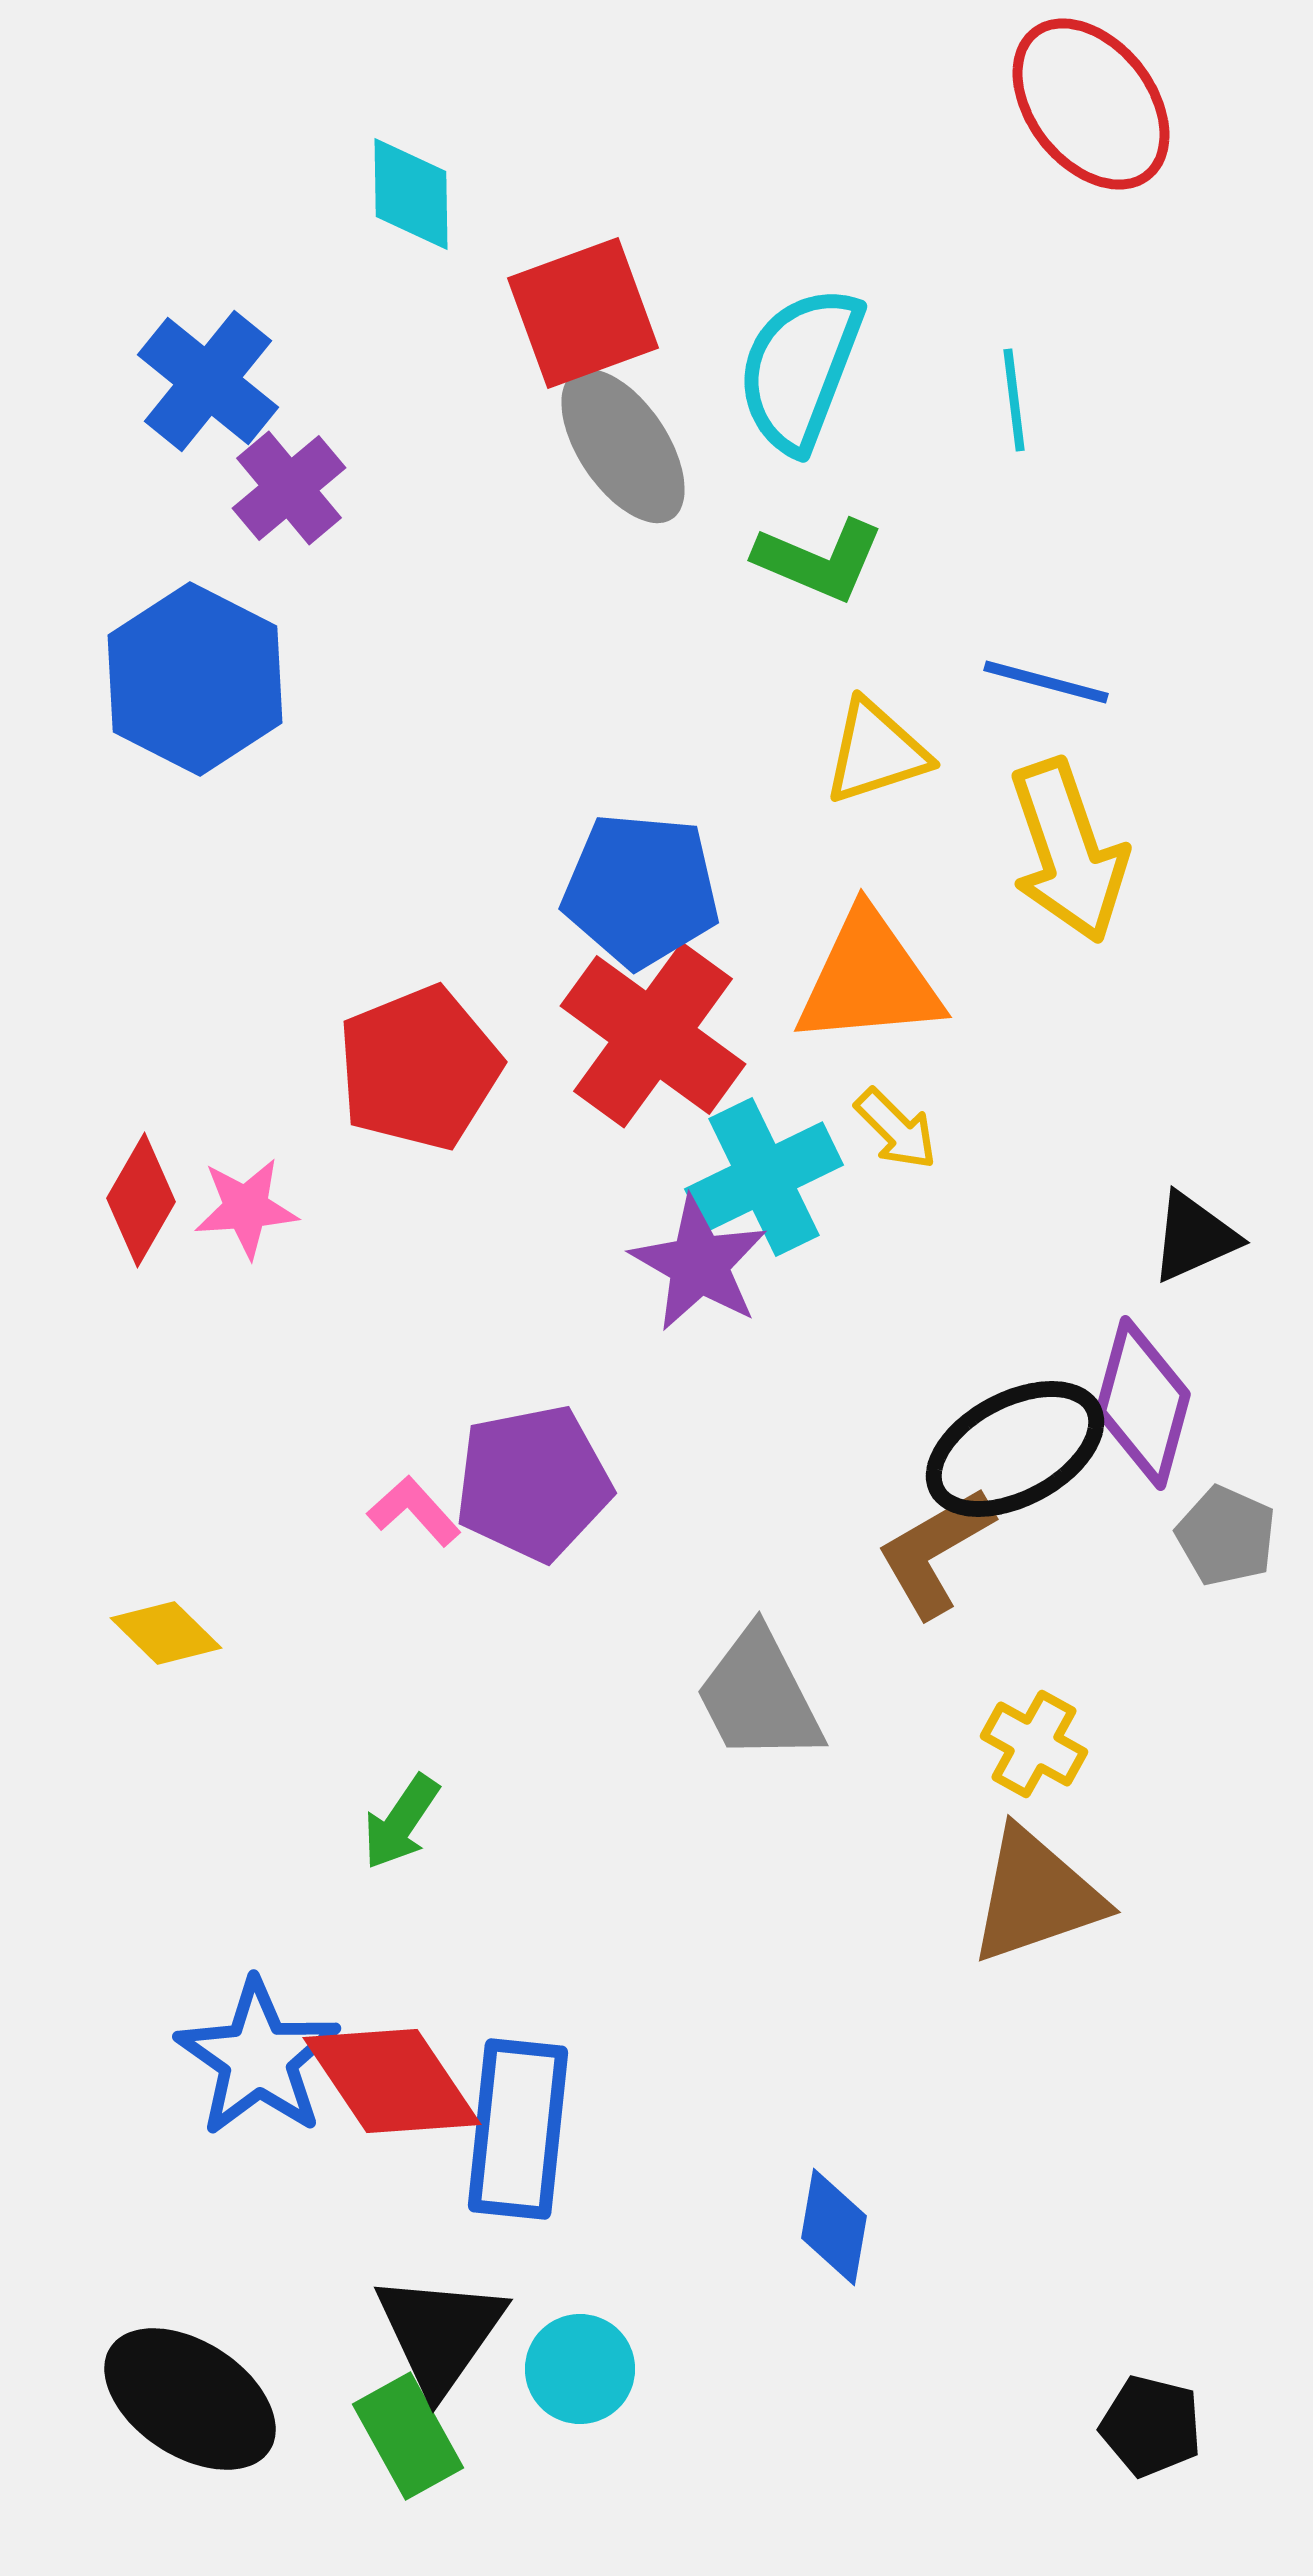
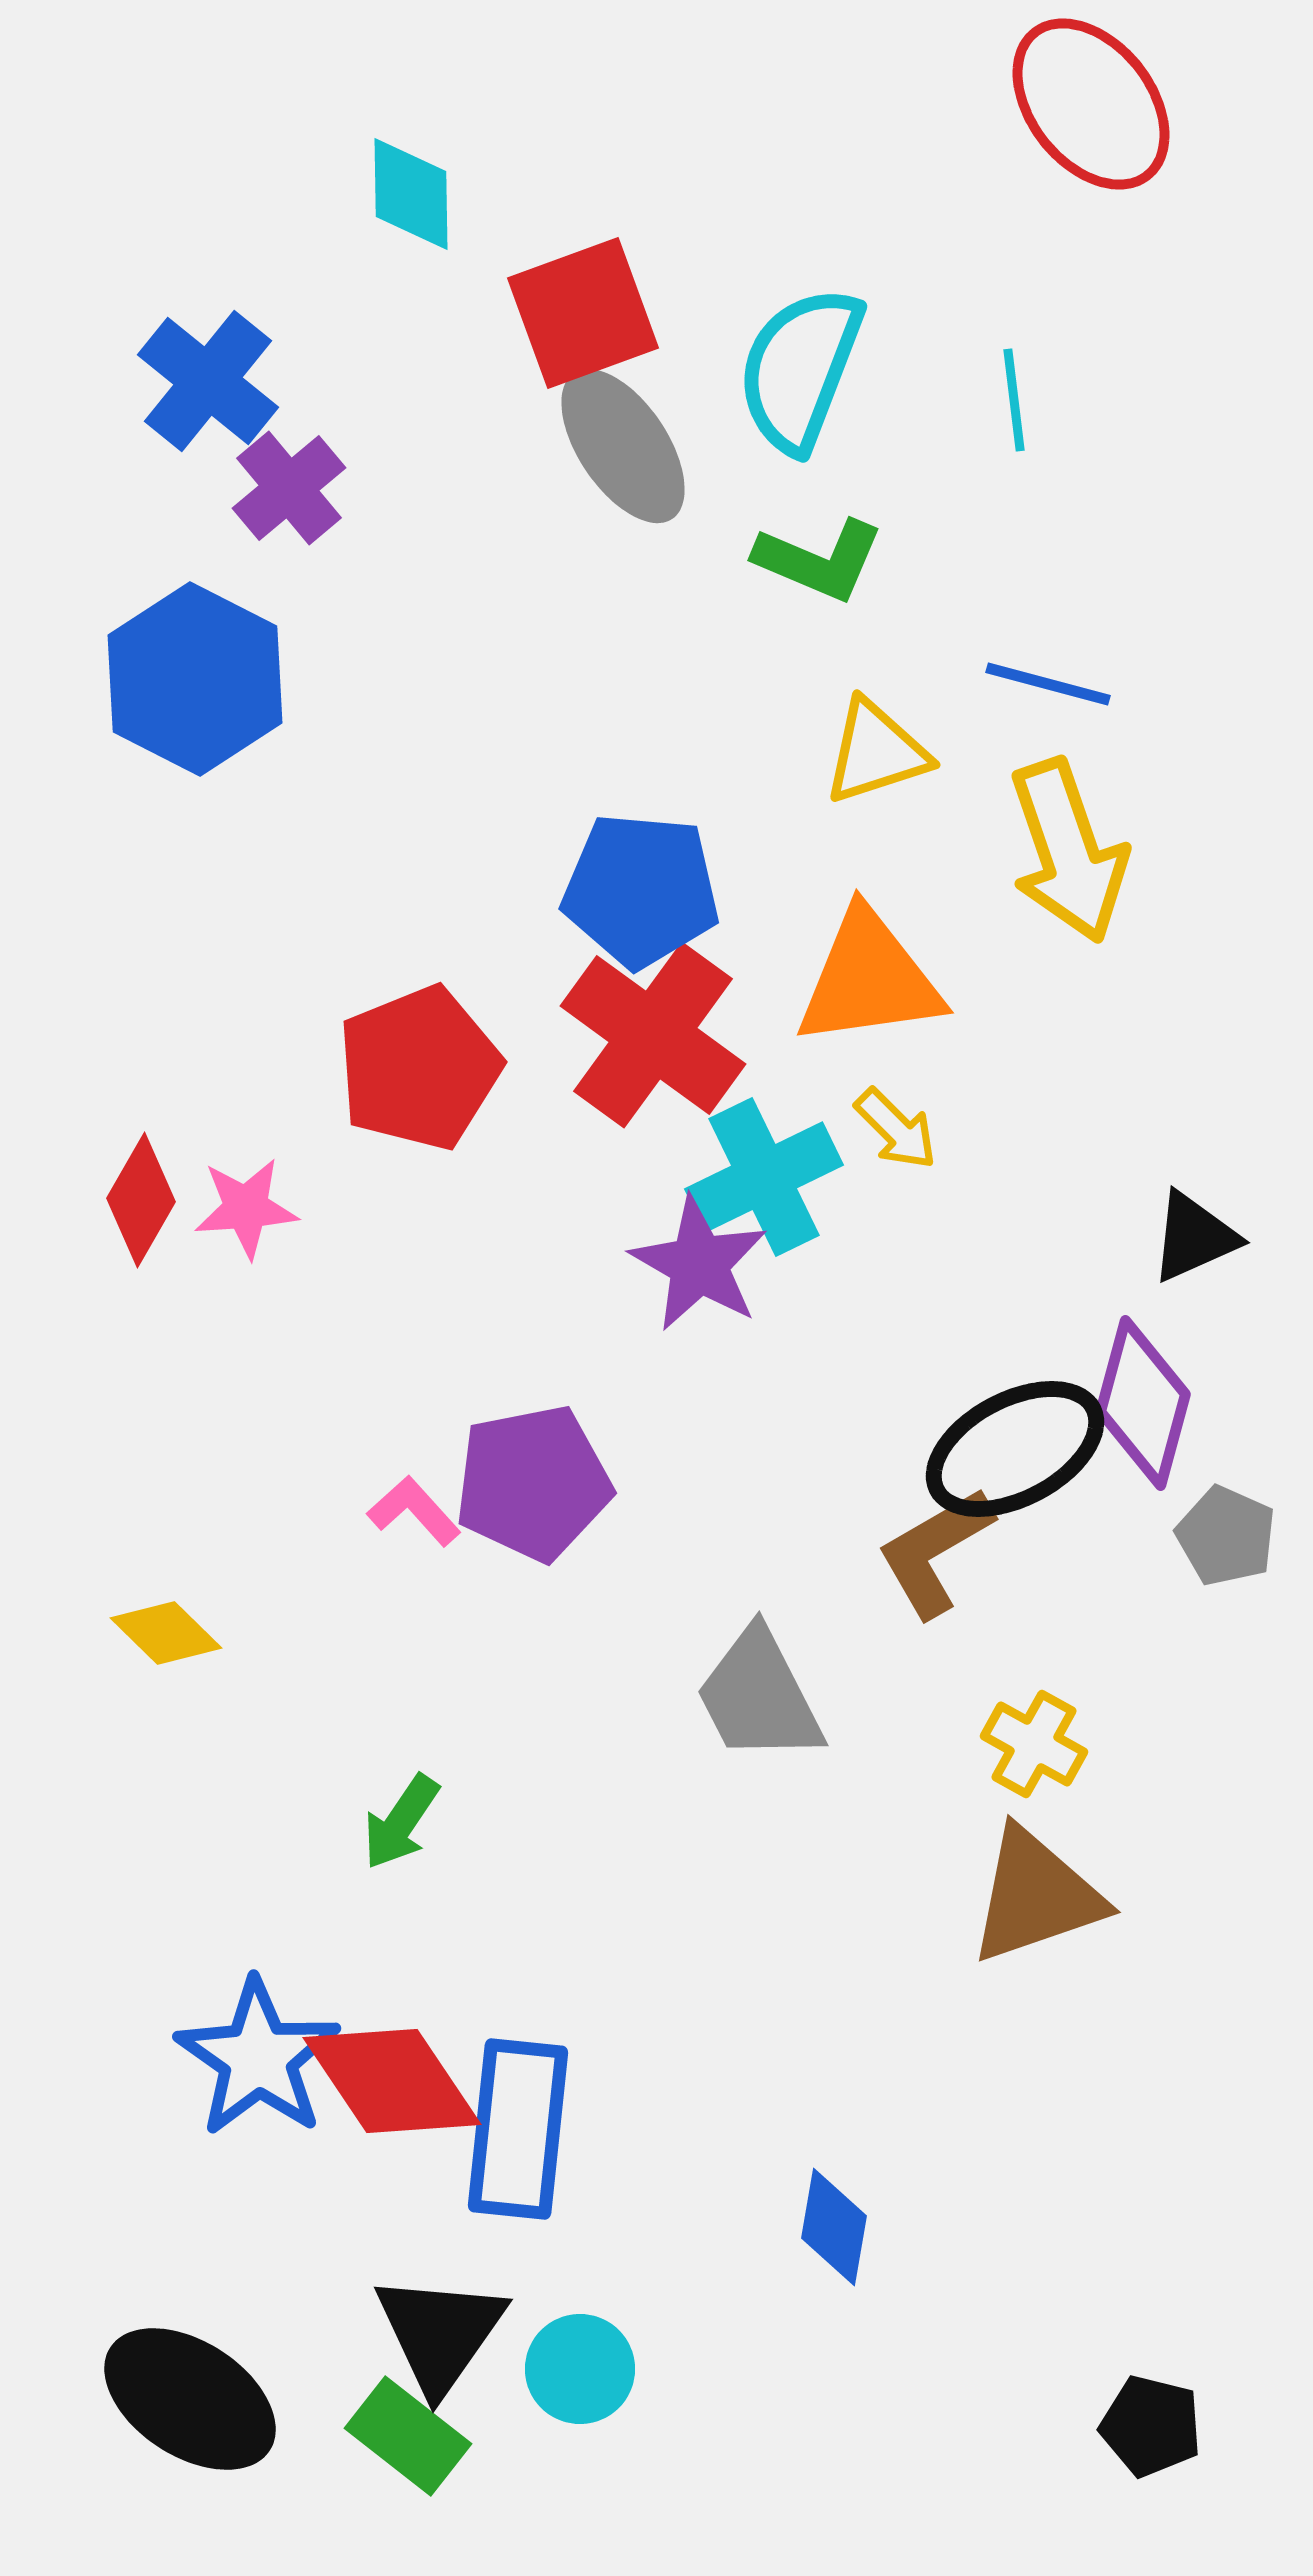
blue line at (1046, 682): moved 2 px right, 2 px down
orange triangle at (869, 979): rotated 3 degrees counterclockwise
green rectangle at (408, 2436): rotated 23 degrees counterclockwise
